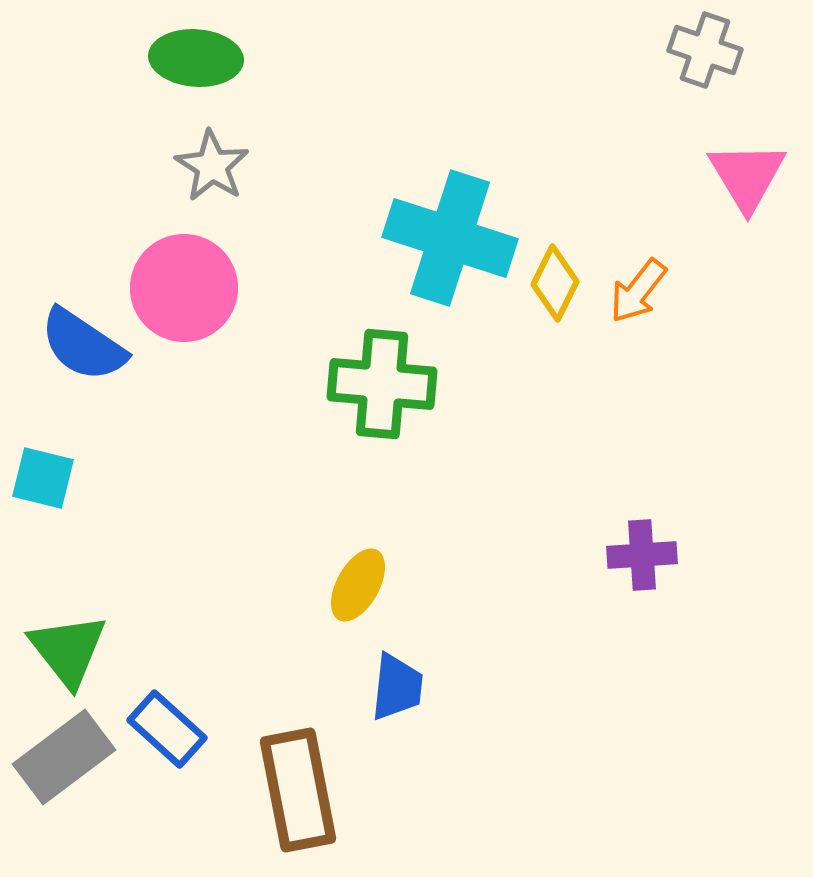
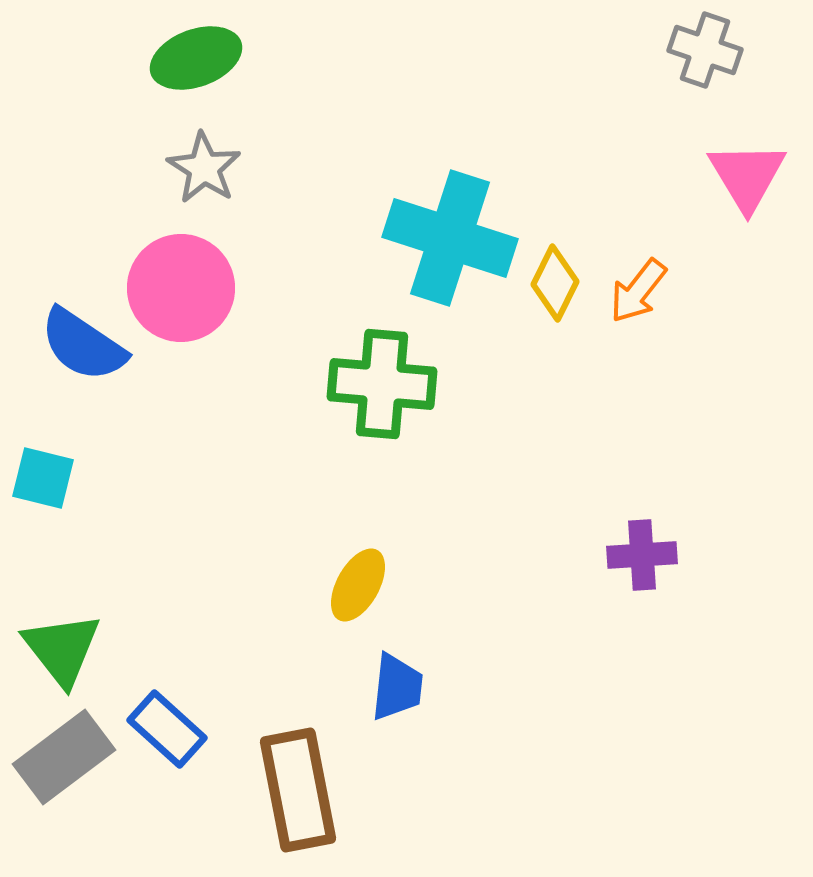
green ellipse: rotated 24 degrees counterclockwise
gray star: moved 8 px left, 2 px down
pink circle: moved 3 px left
green triangle: moved 6 px left, 1 px up
